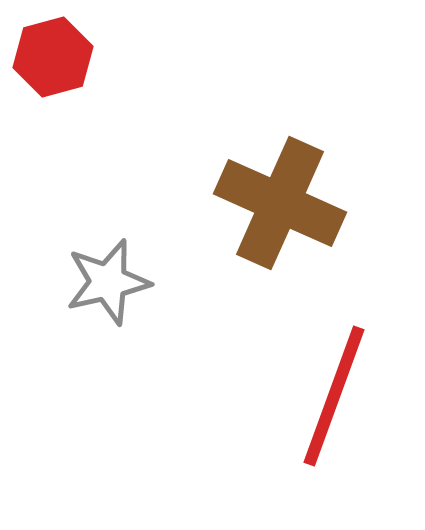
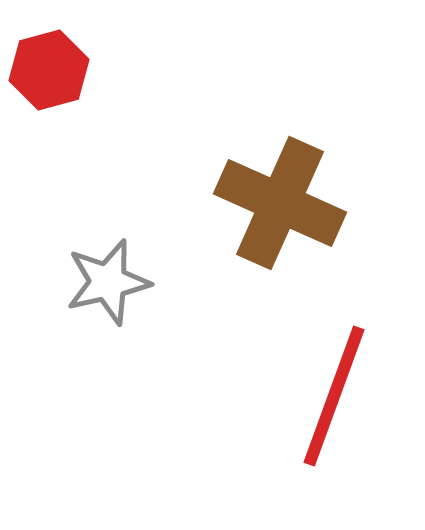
red hexagon: moved 4 px left, 13 px down
